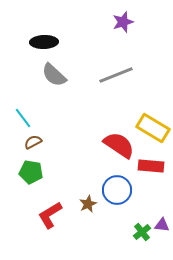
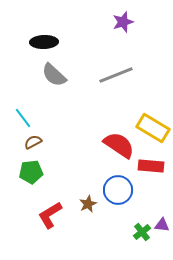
green pentagon: rotated 15 degrees counterclockwise
blue circle: moved 1 px right
